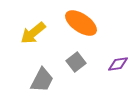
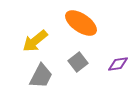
yellow arrow: moved 2 px right, 8 px down
gray square: moved 2 px right
gray trapezoid: moved 1 px left, 4 px up
